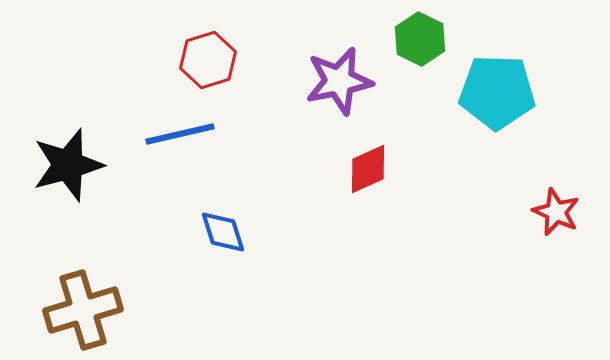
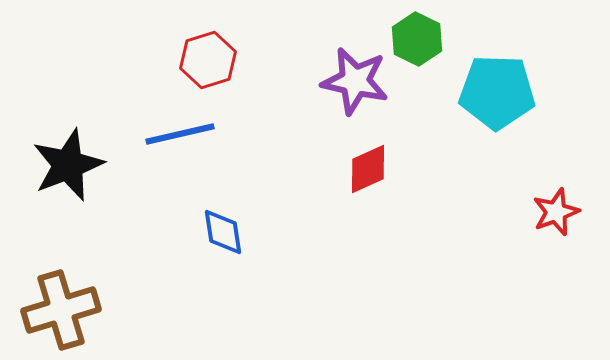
green hexagon: moved 3 px left
purple star: moved 16 px right; rotated 24 degrees clockwise
black star: rotated 6 degrees counterclockwise
red star: rotated 27 degrees clockwise
blue diamond: rotated 9 degrees clockwise
brown cross: moved 22 px left
